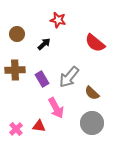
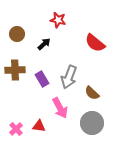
gray arrow: rotated 20 degrees counterclockwise
pink arrow: moved 4 px right
